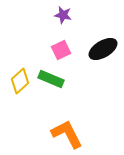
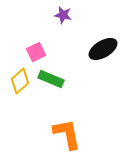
pink square: moved 25 px left, 2 px down
orange L-shape: rotated 16 degrees clockwise
